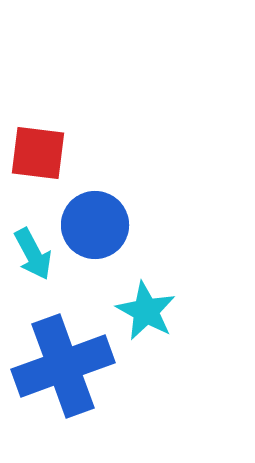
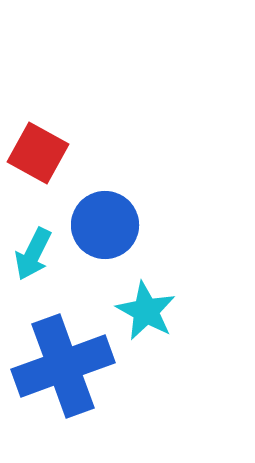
red square: rotated 22 degrees clockwise
blue circle: moved 10 px right
cyan arrow: rotated 54 degrees clockwise
